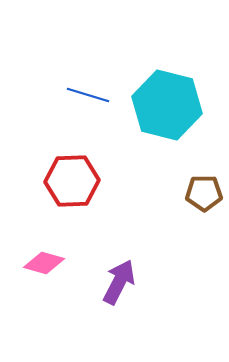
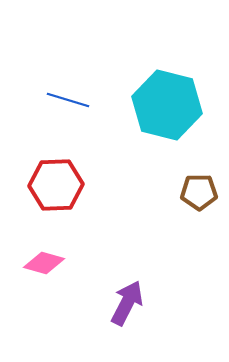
blue line: moved 20 px left, 5 px down
red hexagon: moved 16 px left, 4 px down
brown pentagon: moved 5 px left, 1 px up
purple arrow: moved 8 px right, 21 px down
